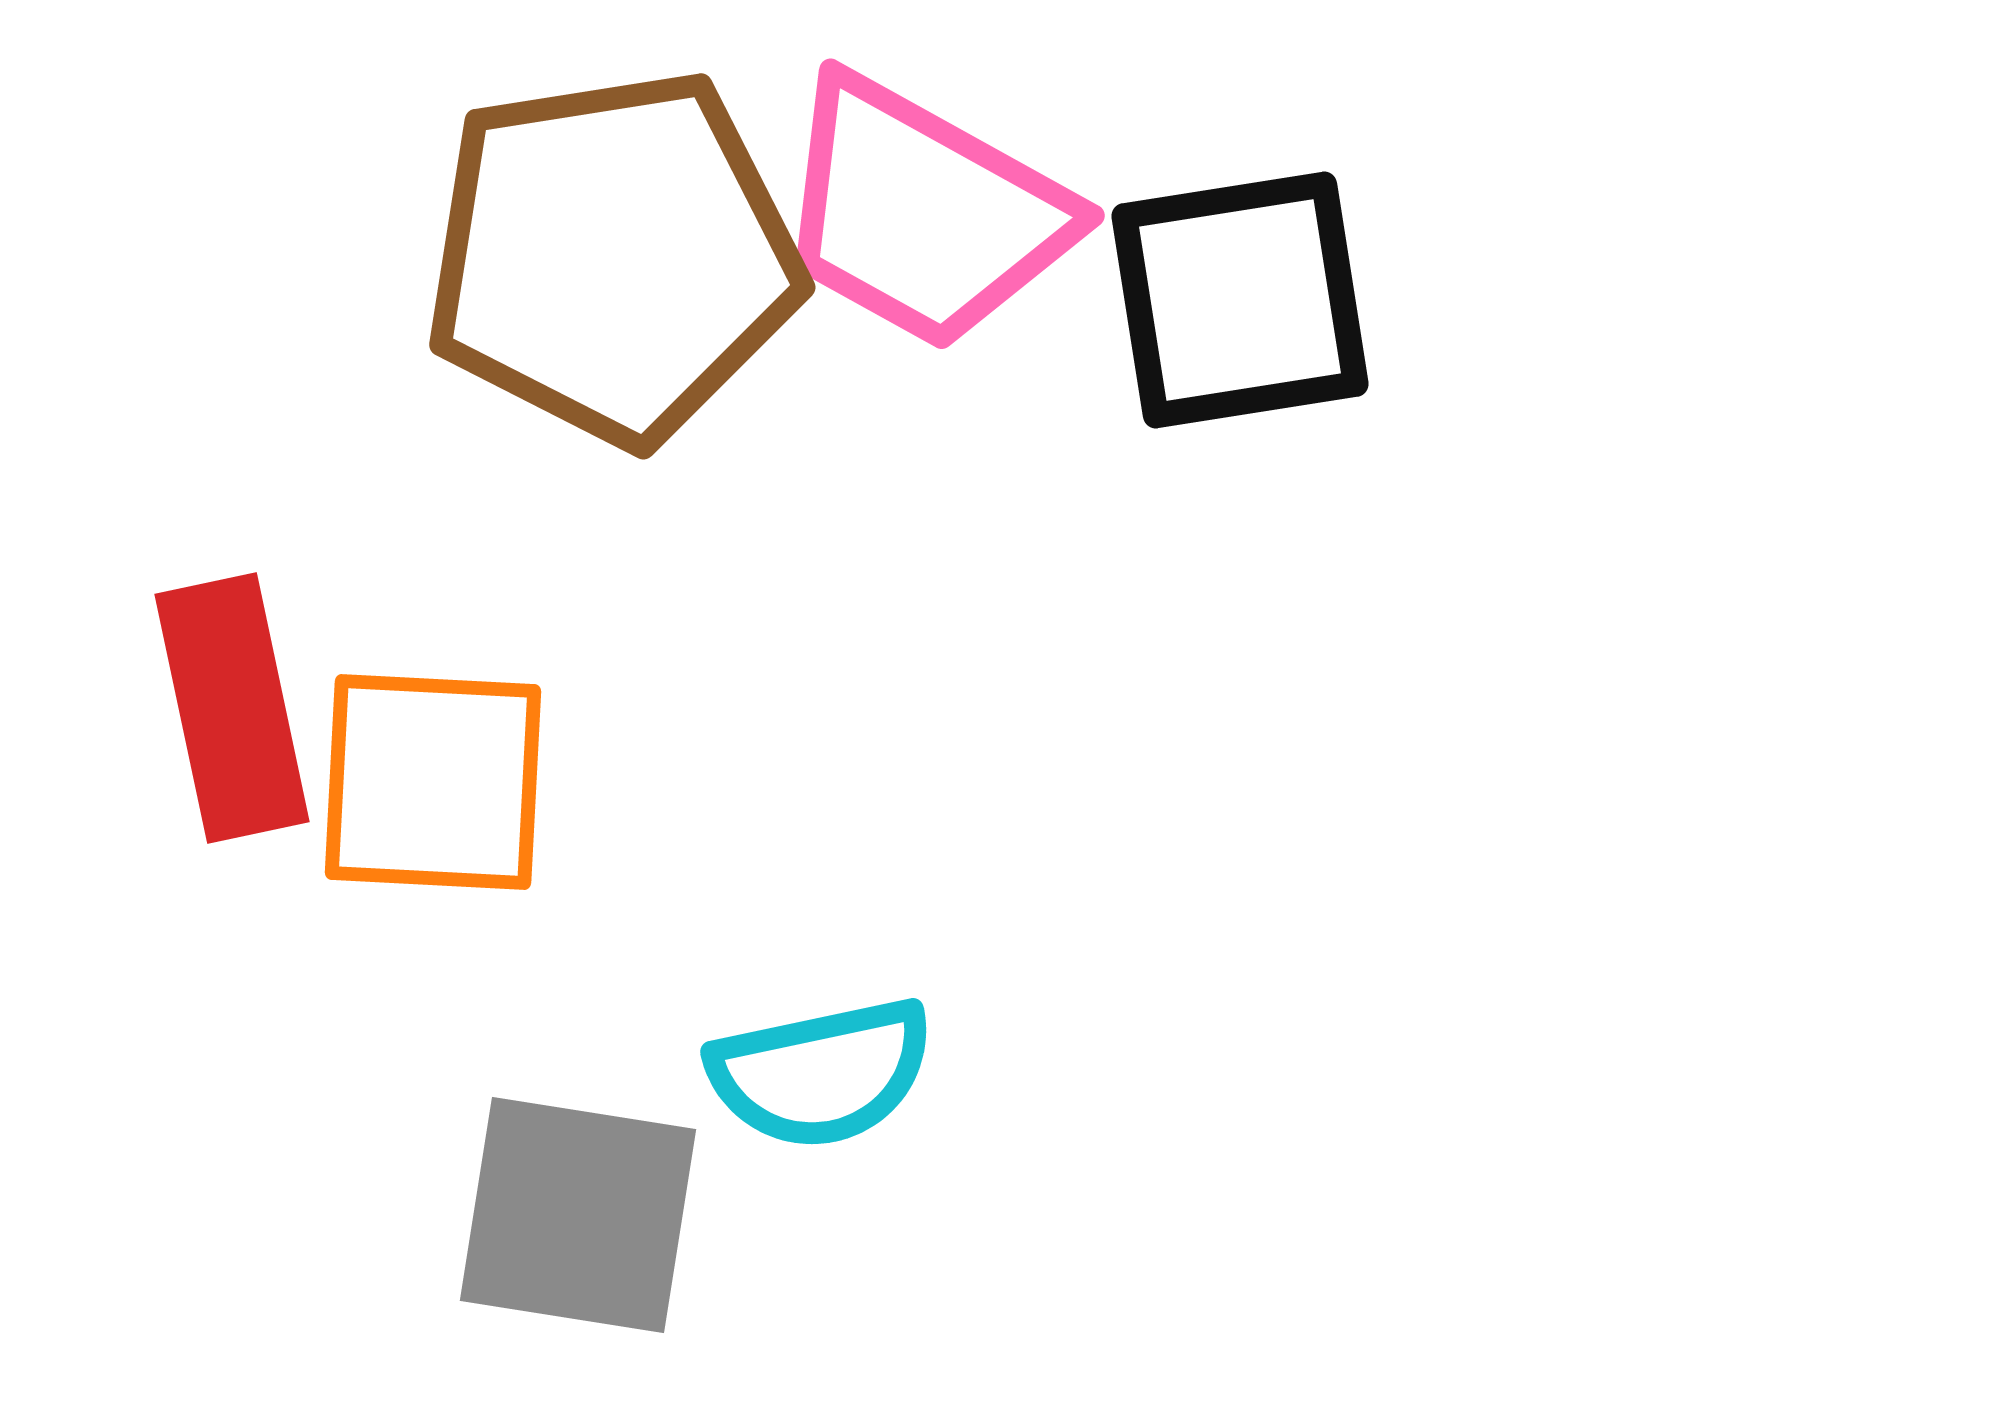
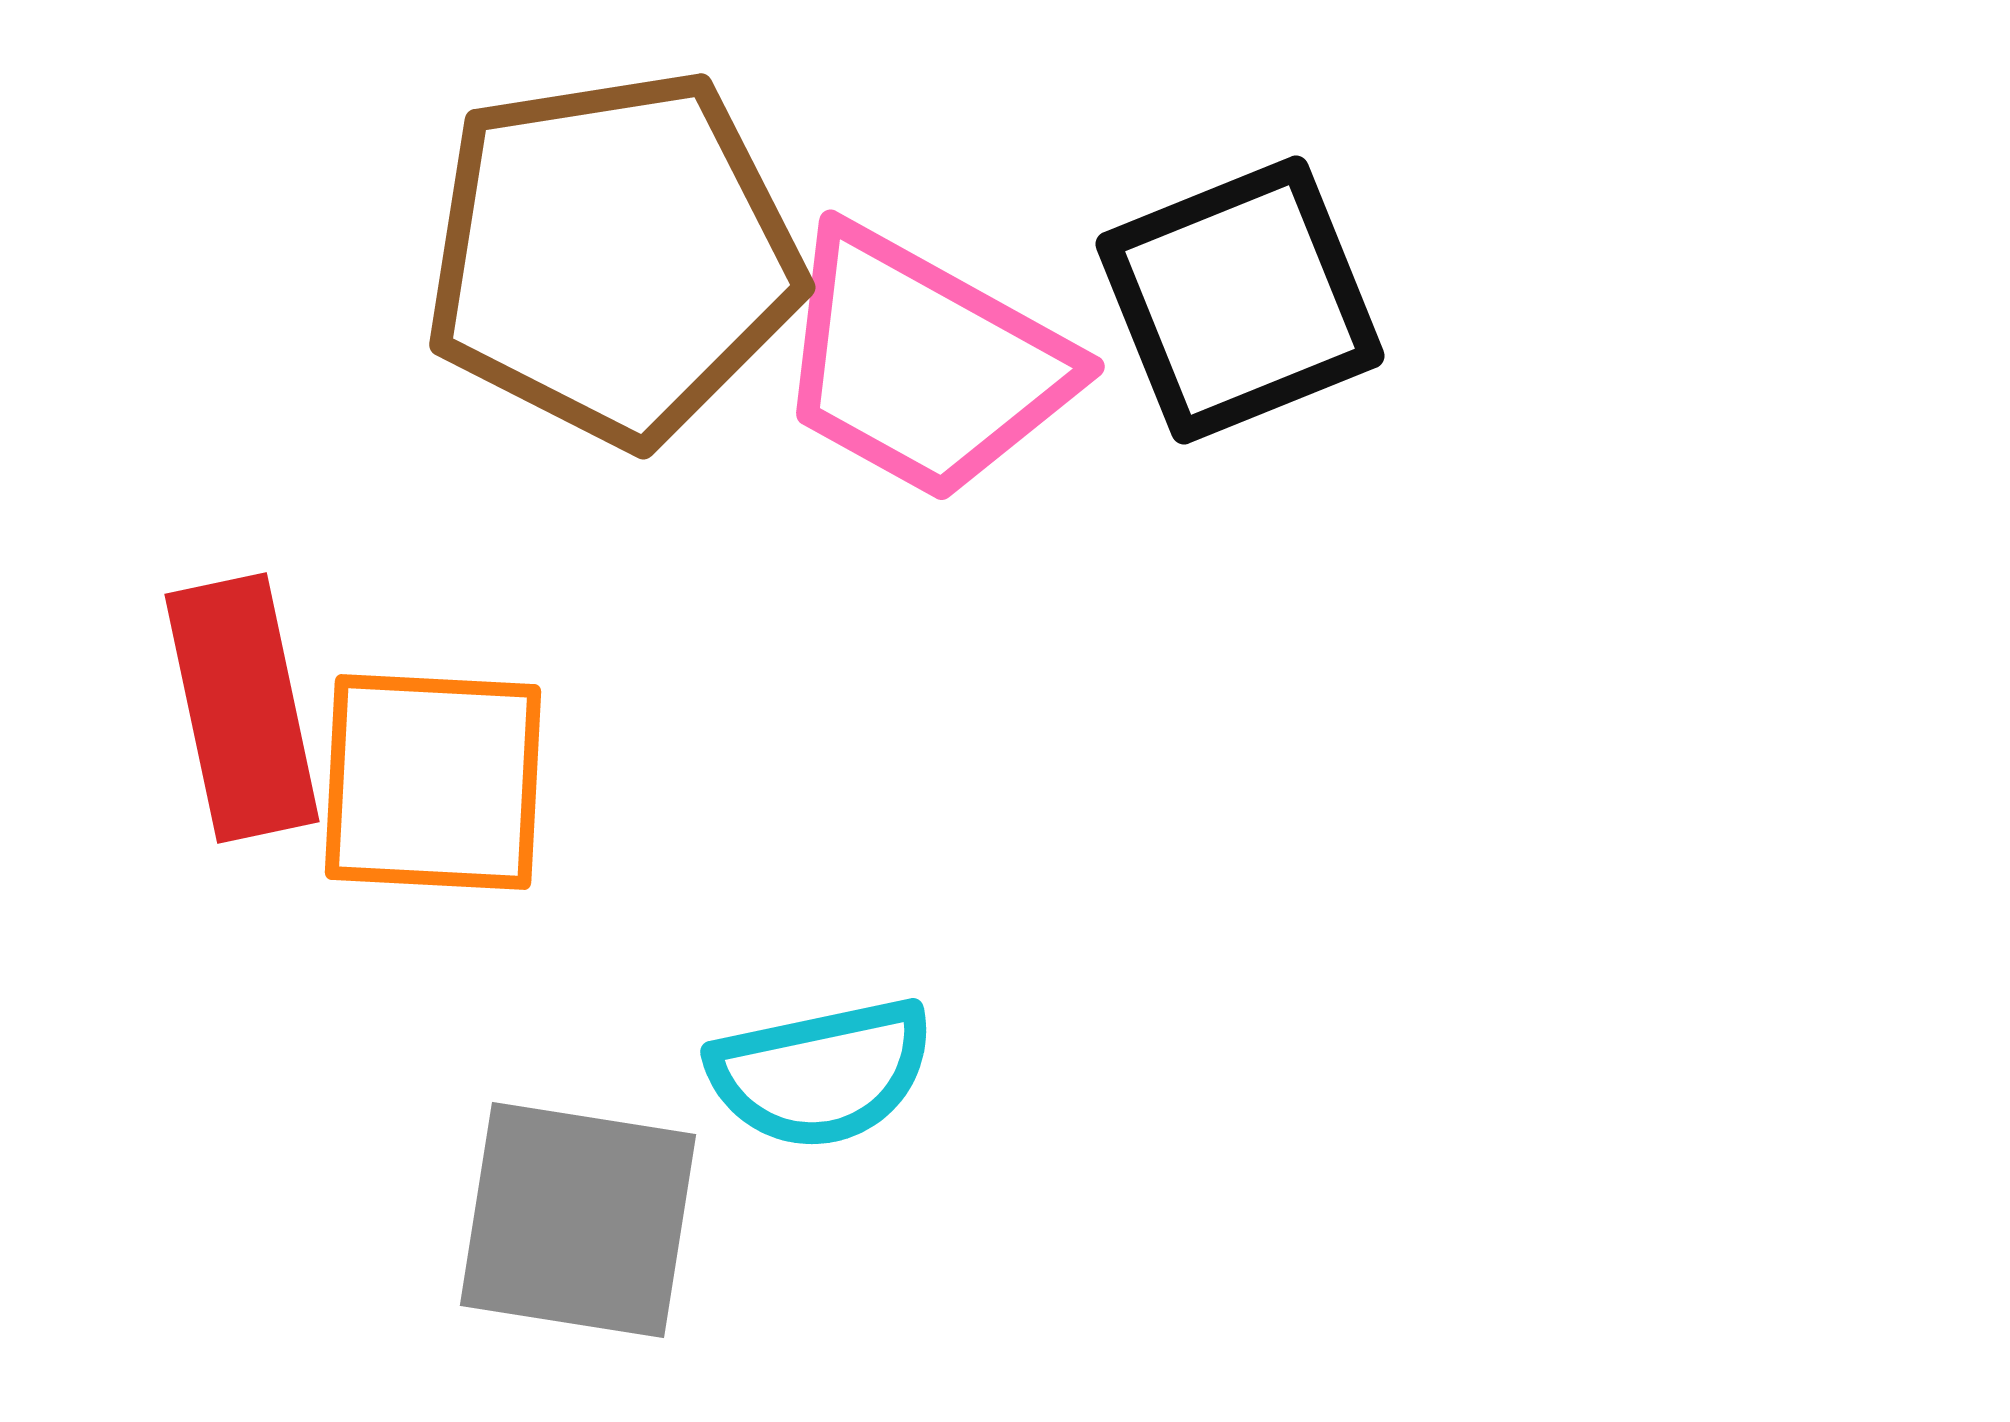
pink trapezoid: moved 151 px down
black square: rotated 13 degrees counterclockwise
red rectangle: moved 10 px right
gray square: moved 5 px down
